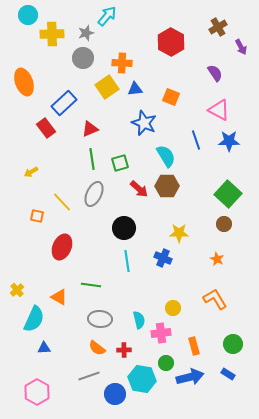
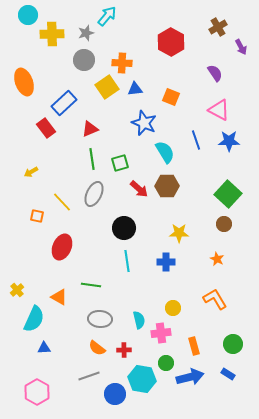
gray circle at (83, 58): moved 1 px right, 2 px down
cyan semicircle at (166, 156): moved 1 px left, 4 px up
blue cross at (163, 258): moved 3 px right, 4 px down; rotated 24 degrees counterclockwise
